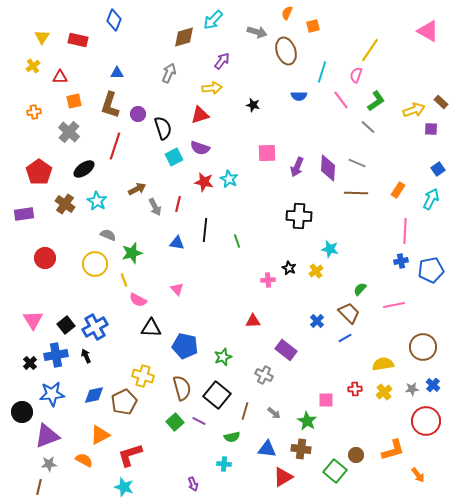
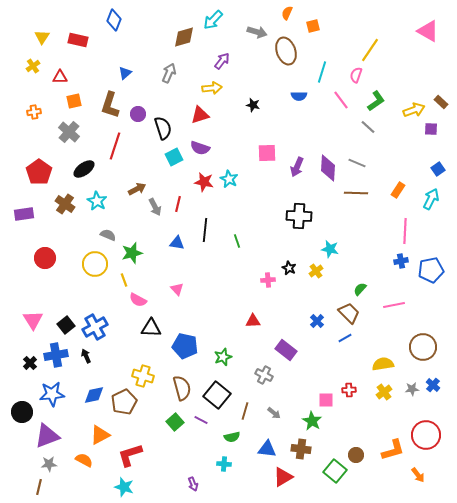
blue triangle at (117, 73): moved 8 px right; rotated 40 degrees counterclockwise
red cross at (355, 389): moved 6 px left, 1 px down
purple line at (199, 421): moved 2 px right, 1 px up
green star at (307, 421): moved 5 px right
red circle at (426, 421): moved 14 px down
